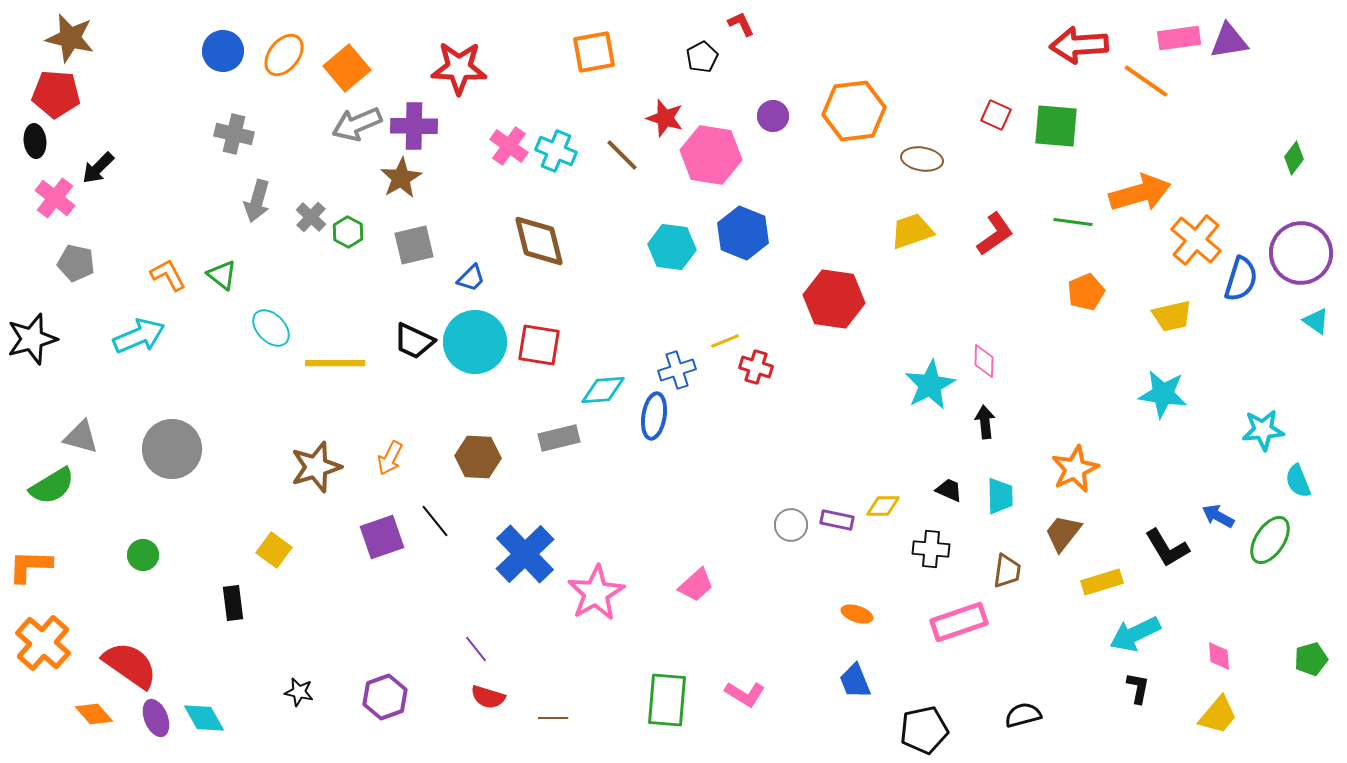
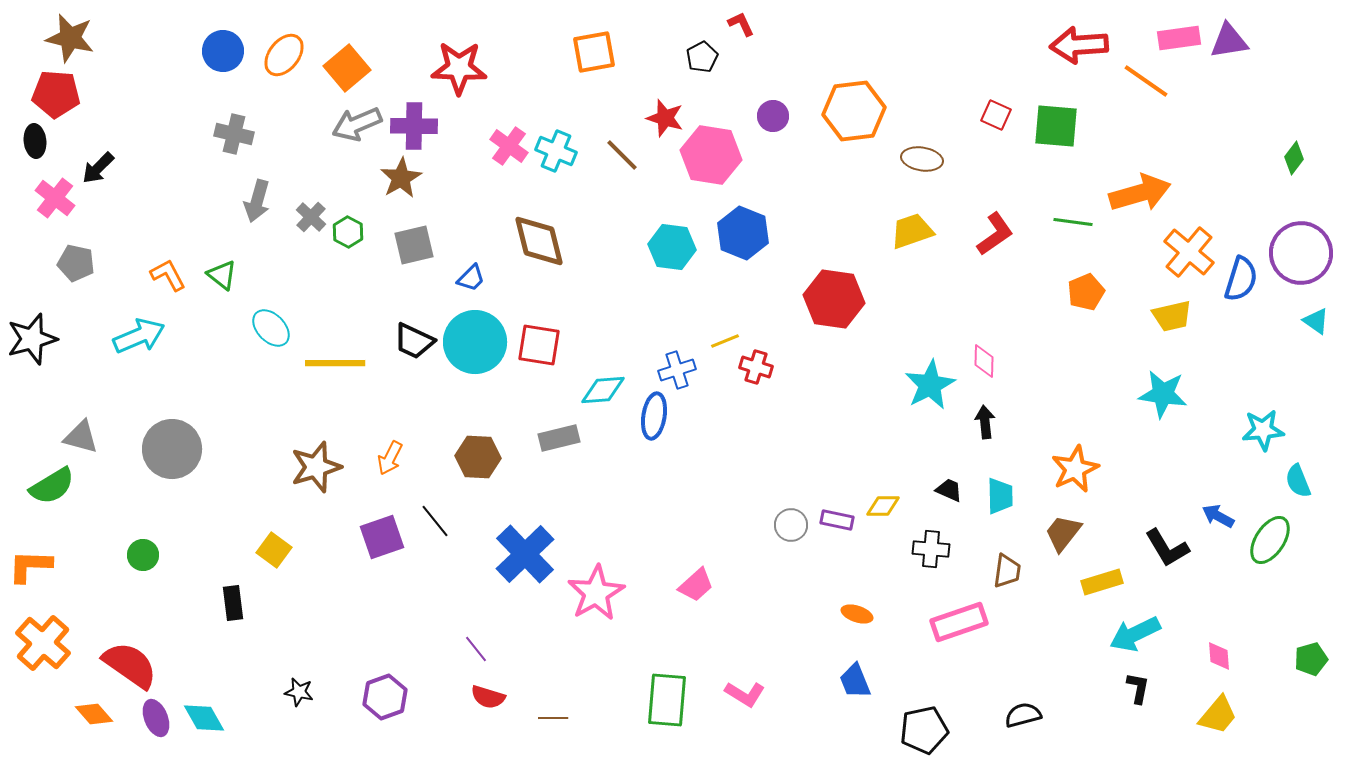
orange cross at (1196, 240): moved 7 px left, 12 px down
